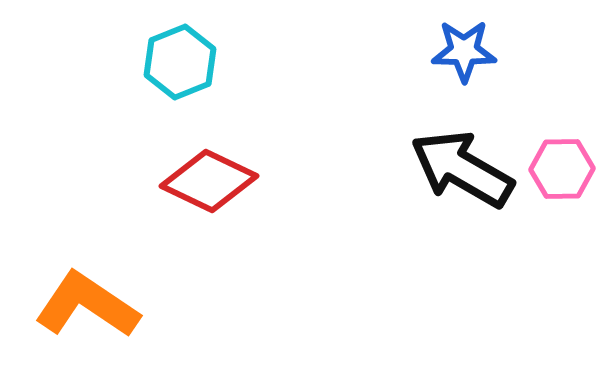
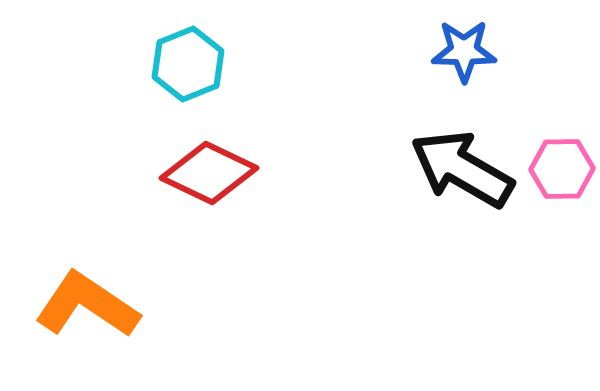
cyan hexagon: moved 8 px right, 2 px down
red diamond: moved 8 px up
